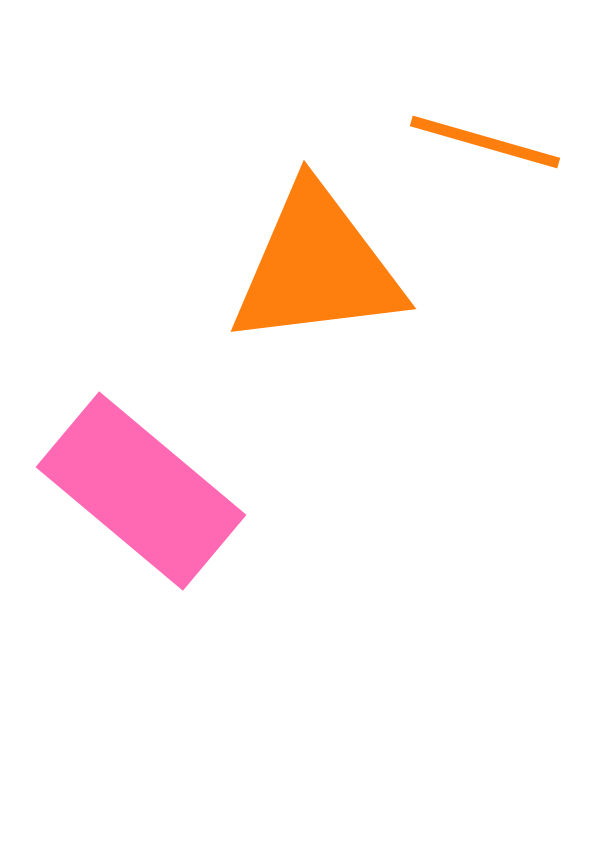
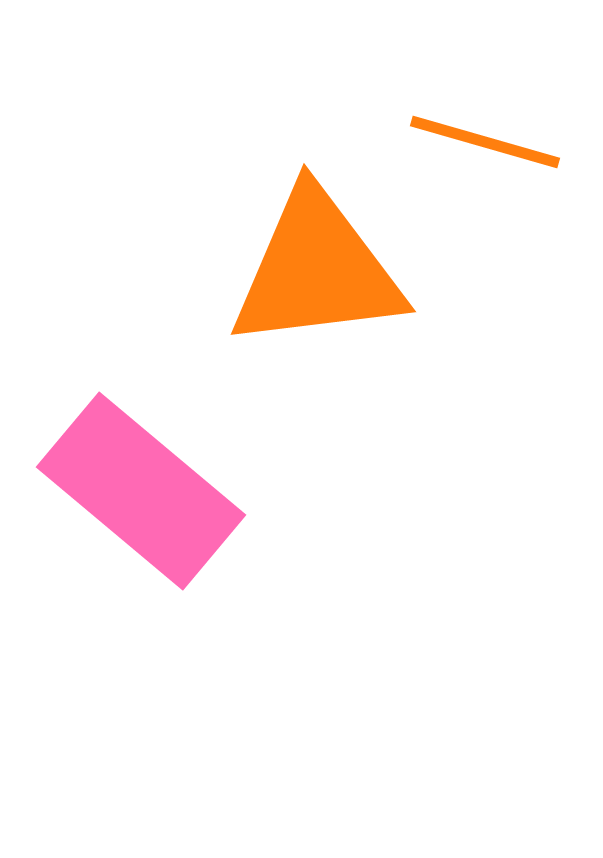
orange triangle: moved 3 px down
